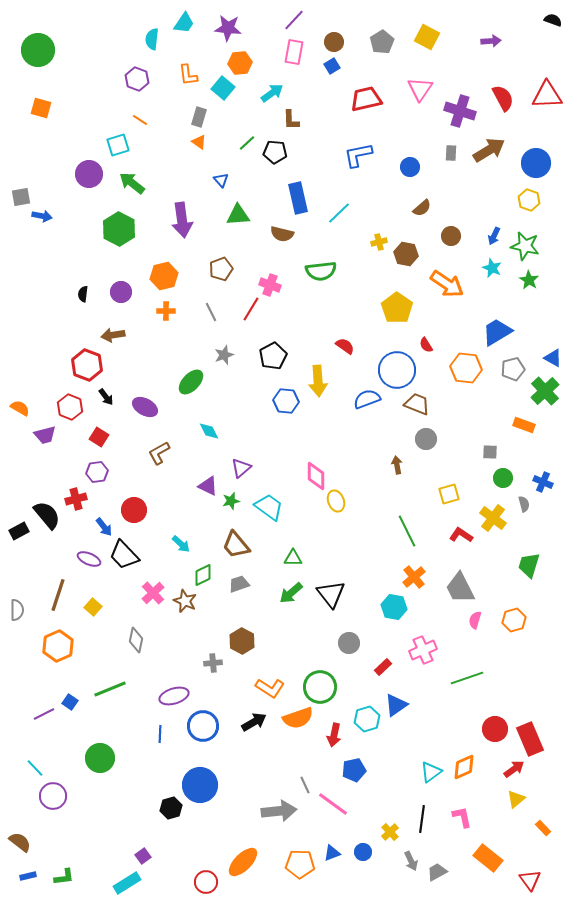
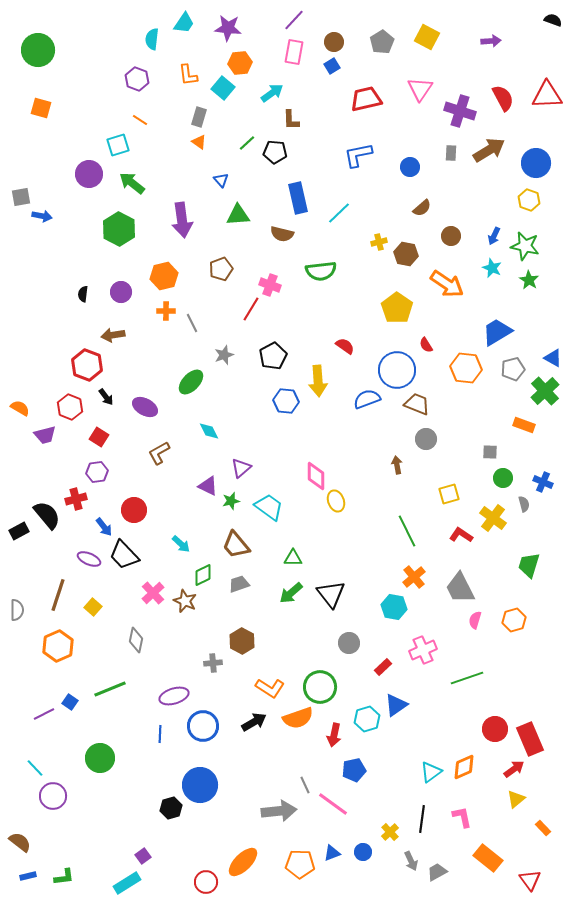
gray line at (211, 312): moved 19 px left, 11 px down
